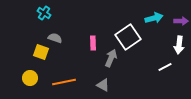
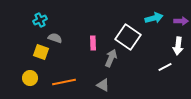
cyan cross: moved 4 px left, 7 px down; rotated 32 degrees clockwise
white square: rotated 20 degrees counterclockwise
white arrow: moved 1 px left, 1 px down
